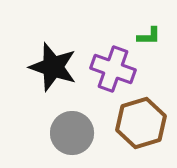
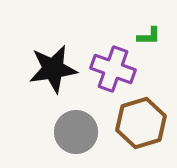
black star: moved 2 px down; rotated 27 degrees counterclockwise
gray circle: moved 4 px right, 1 px up
